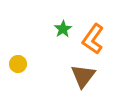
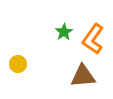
green star: moved 1 px right, 3 px down
brown triangle: rotated 48 degrees clockwise
